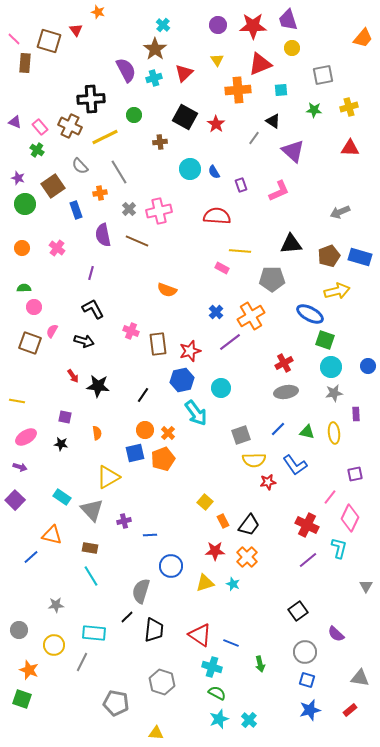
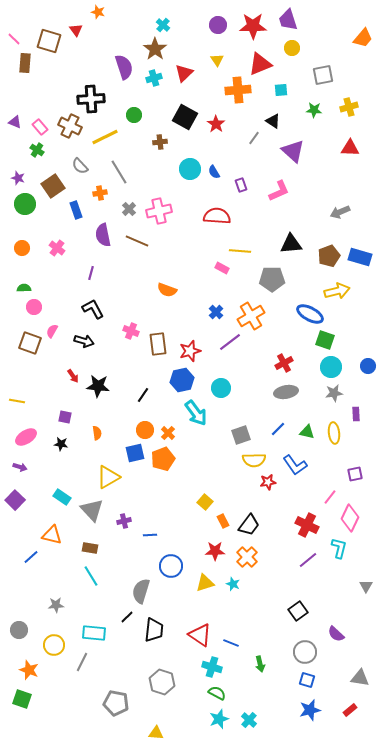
purple semicircle at (126, 70): moved 2 px left, 3 px up; rotated 10 degrees clockwise
